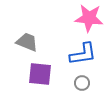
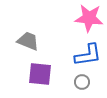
gray trapezoid: moved 1 px right, 1 px up
blue L-shape: moved 5 px right, 1 px down
gray circle: moved 1 px up
